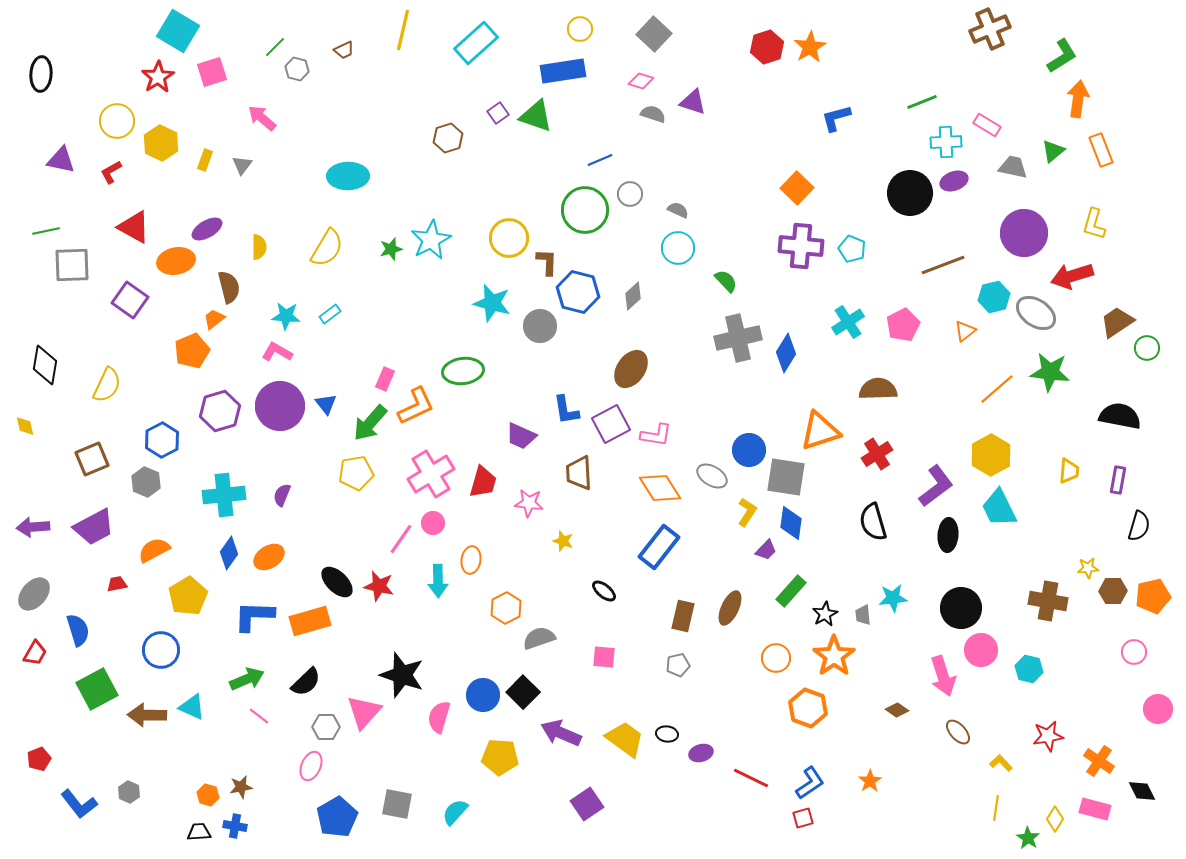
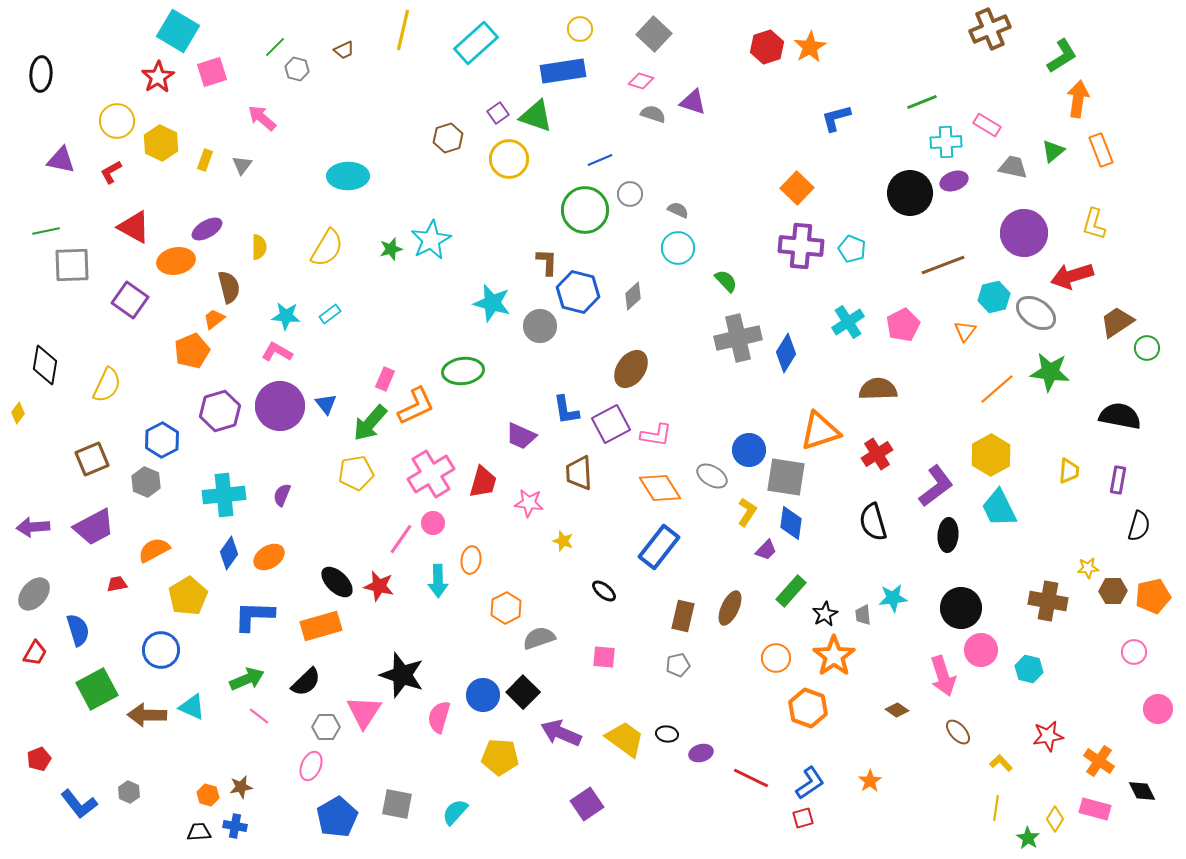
yellow circle at (509, 238): moved 79 px up
orange triangle at (965, 331): rotated 15 degrees counterclockwise
yellow diamond at (25, 426): moved 7 px left, 13 px up; rotated 50 degrees clockwise
orange rectangle at (310, 621): moved 11 px right, 5 px down
pink triangle at (364, 712): rotated 9 degrees counterclockwise
